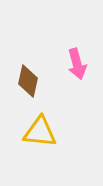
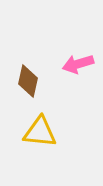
pink arrow: moved 1 px right; rotated 88 degrees clockwise
